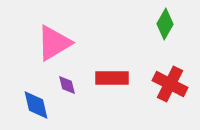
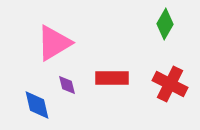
blue diamond: moved 1 px right
